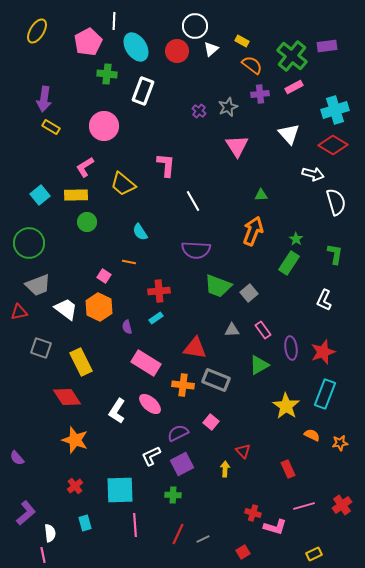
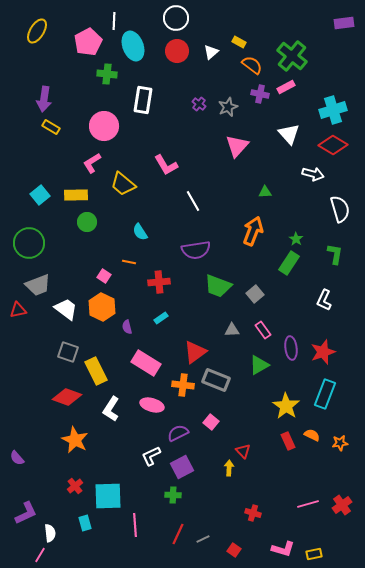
white circle at (195, 26): moved 19 px left, 8 px up
yellow rectangle at (242, 41): moved 3 px left, 1 px down
purple rectangle at (327, 46): moved 17 px right, 23 px up
cyan ellipse at (136, 47): moved 3 px left, 1 px up; rotated 12 degrees clockwise
white triangle at (211, 49): moved 3 px down
pink rectangle at (294, 87): moved 8 px left
white rectangle at (143, 91): moved 9 px down; rotated 12 degrees counterclockwise
purple cross at (260, 94): rotated 18 degrees clockwise
cyan cross at (335, 110): moved 2 px left
purple cross at (199, 111): moved 7 px up
pink triangle at (237, 146): rotated 15 degrees clockwise
pink L-shape at (166, 165): rotated 145 degrees clockwise
pink L-shape at (85, 167): moved 7 px right, 4 px up
green triangle at (261, 195): moved 4 px right, 3 px up
white semicircle at (336, 202): moved 4 px right, 7 px down
purple semicircle at (196, 250): rotated 12 degrees counterclockwise
red cross at (159, 291): moved 9 px up
gray square at (249, 293): moved 6 px right, 1 px down
orange hexagon at (99, 307): moved 3 px right
red triangle at (19, 312): moved 1 px left, 2 px up
cyan rectangle at (156, 318): moved 5 px right
gray square at (41, 348): moved 27 px right, 4 px down
red triangle at (195, 348): moved 4 px down; rotated 45 degrees counterclockwise
yellow rectangle at (81, 362): moved 15 px right, 9 px down
red diamond at (67, 397): rotated 36 degrees counterclockwise
pink ellipse at (150, 404): moved 2 px right, 1 px down; rotated 25 degrees counterclockwise
white L-shape at (117, 411): moved 6 px left, 2 px up
orange star at (75, 440): rotated 8 degrees clockwise
purple square at (182, 464): moved 3 px down
yellow arrow at (225, 469): moved 4 px right, 1 px up
red rectangle at (288, 469): moved 28 px up
cyan square at (120, 490): moved 12 px left, 6 px down
pink line at (304, 506): moved 4 px right, 2 px up
purple L-shape at (26, 513): rotated 15 degrees clockwise
pink L-shape at (275, 527): moved 8 px right, 22 px down
red square at (243, 552): moved 9 px left, 2 px up; rotated 24 degrees counterclockwise
yellow rectangle at (314, 554): rotated 14 degrees clockwise
pink line at (43, 555): moved 3 px left; rotated 42 degrees clockwise
